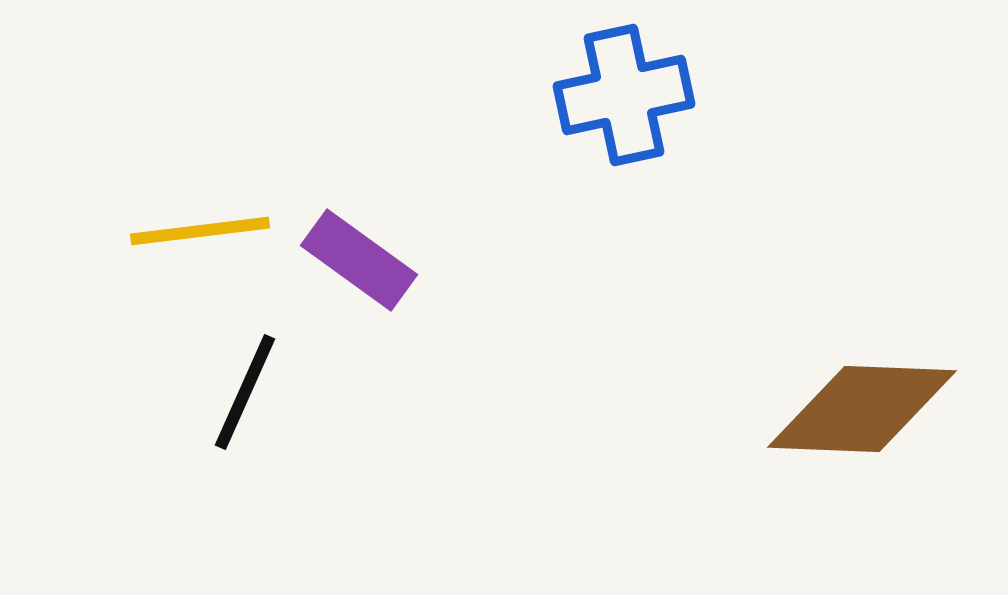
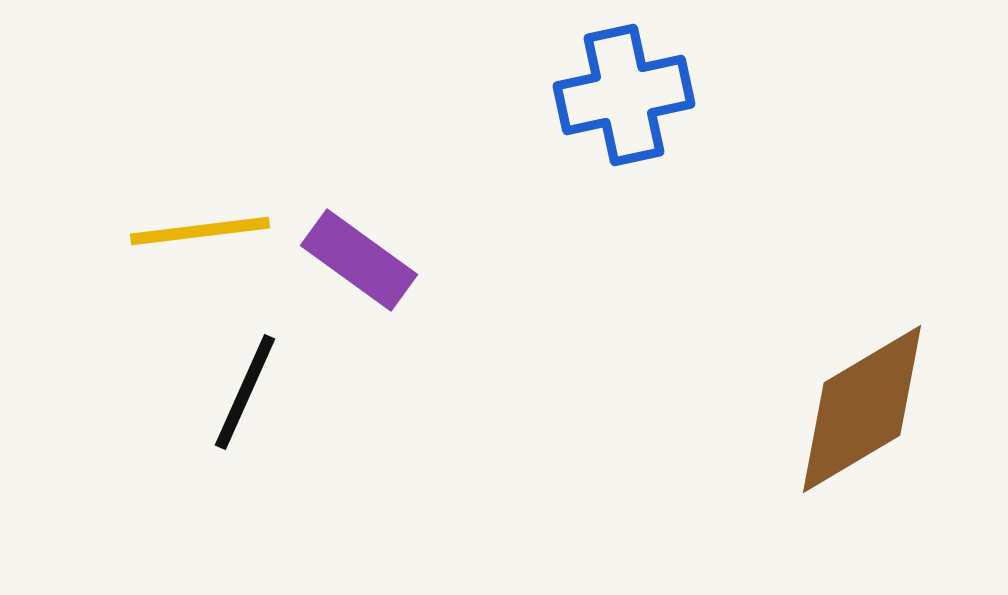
brown diamond: rotated 33 degrees counterclockwise
